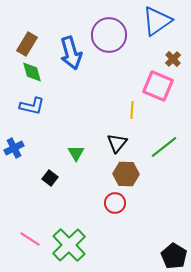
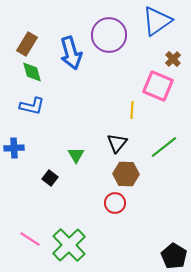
blue cross: rotated 24 degrees clockwise
green triangle: moved 2 px down
